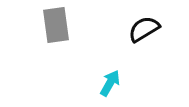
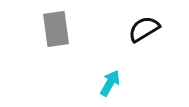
gray rectangle: moved 4 px down
